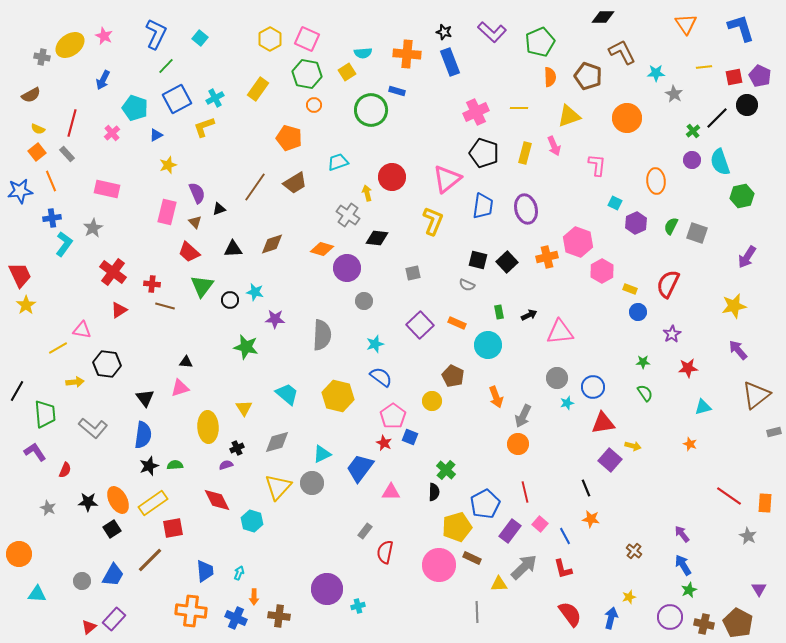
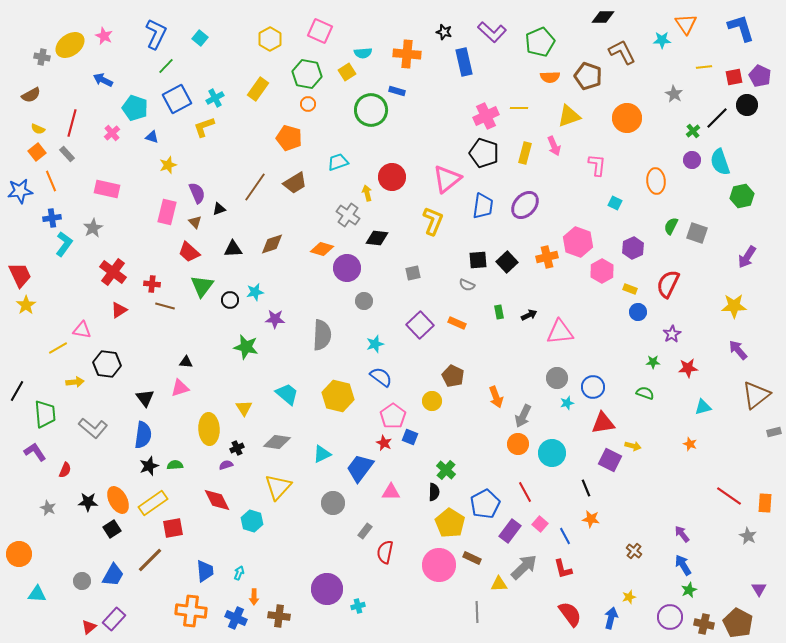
pink square at (307, 39): moved 13 px right, 8 px up
blue rectangle at (450, 62): moved 14 px right; rotated 8 degrees clockwise
cyan star at (656, 73): moved 6 px right, 33 px up
orange semicircle at (550, 77): rotated 90 degrees clockwise
blue arrow at (103, 80): rotated 90 degrees clockwise
orange circle at (314, 105): moved 6 px left, 1 px up
pink cross at (476, 112): moved 10 px right, 4 px down
blue triangle at (156, 135): moved 4 px left, 2 px down; rotated 48 degrees clockwise
purple ellipse at (526, 209): moved 1 px left, 4 px up; rotated 56 degrees clockwise
purple hexagon at (636, 223): moved 3 px left, 25 px down
black square at (478, 260): rotated 18 degrees counterclockwise
cyan star at (255, 292): rotated 24 degrees counterclockwise
yellow star at (734, 306): rotated 10 degrees clockwise
cyan circle at (488, 345): moved 64 px right, 108 px down
green star at (643, 362): moved 10 px right
green semicircle at (645, 393): rotated 36 degrees counterclockwise
yellow ellipse at (208, 427): moved 1 px right, 2 px down
gray diamond at (277, 442): rotated 24 degrees clockwise
purple square at (610, 460): rotated 15 degrees counterclockwise
gray circle at (312, 483): moved 21 px right, 20 px down
red line at (525, 492): rotated 15 degrees counterclockwise
yellow pentagon at (457, 527): moved 7 px left, 4 px up; rotated 24 degrees counterclockwise
